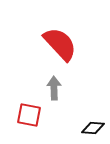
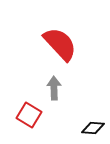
red square: rotated 20 degrees clockwise
